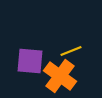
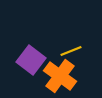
purple square: moved 1 px right, 1 px up; rotated 32 degrees clockwise
